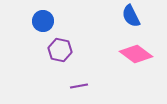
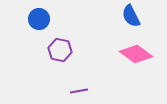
blue circle: moved 4 px left, 2 px up
purple line: moved 5 px down
